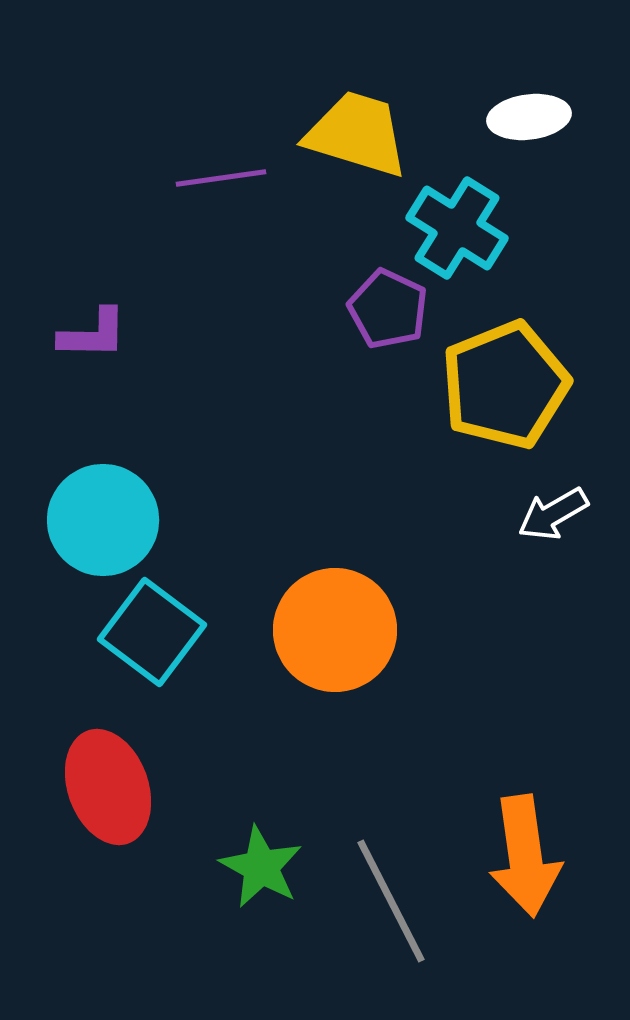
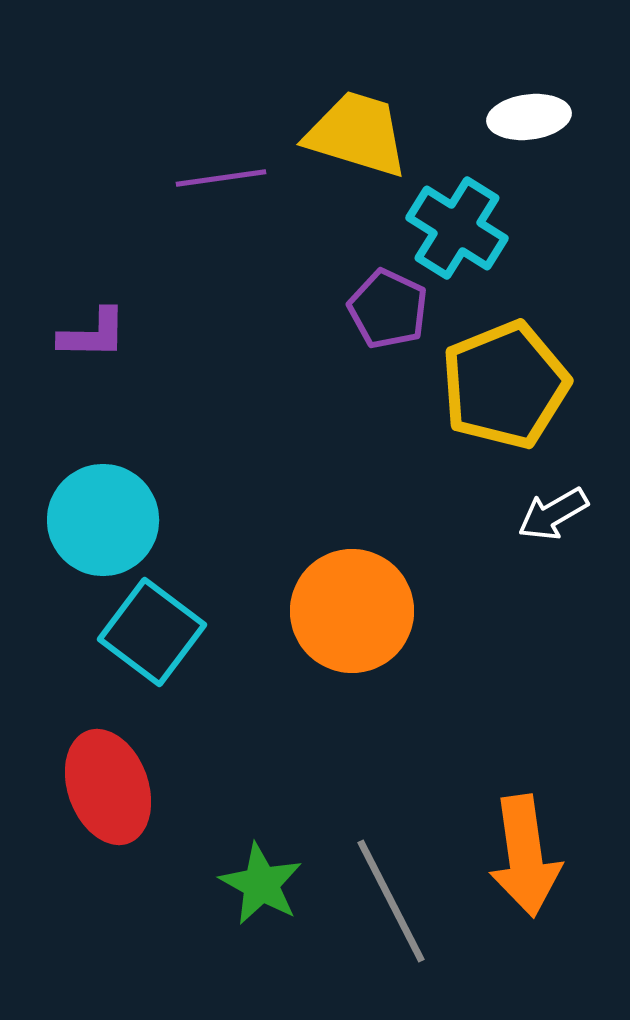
orange circle: moved 17 px right, 19 px up
green star: moved 17 px down
